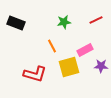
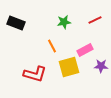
red line: moved 1 px left
